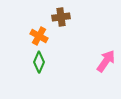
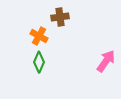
brown cross: moved 1 px left
